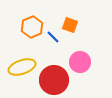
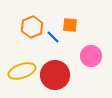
orange square: rotated 14 degrees counterclockwise
pink circle: moved 11 px right, 6 px up
yellow ellipse: moved 4 px down
red circle: moved 1 px right, 5 px up
